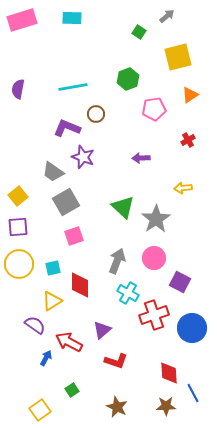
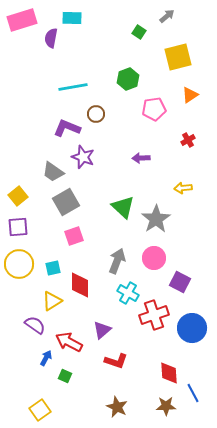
purple semicircle at (18, 89): moved 33 px right, 51 px up
green square at (72, 390): moved 7 px left, 14 px up; rotated 32 degrees counterclockwise
